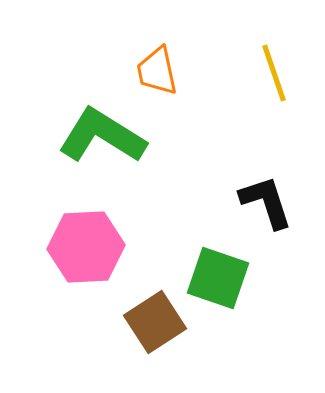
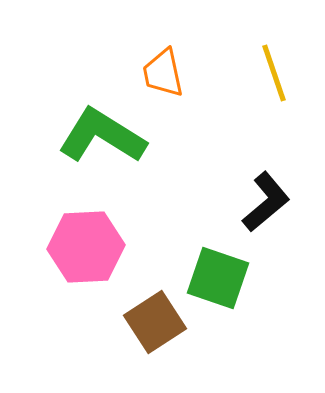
orange trapezoid: moved 6 px right, 2 px down
black L-shape: rotated 68 degrees clockwise
